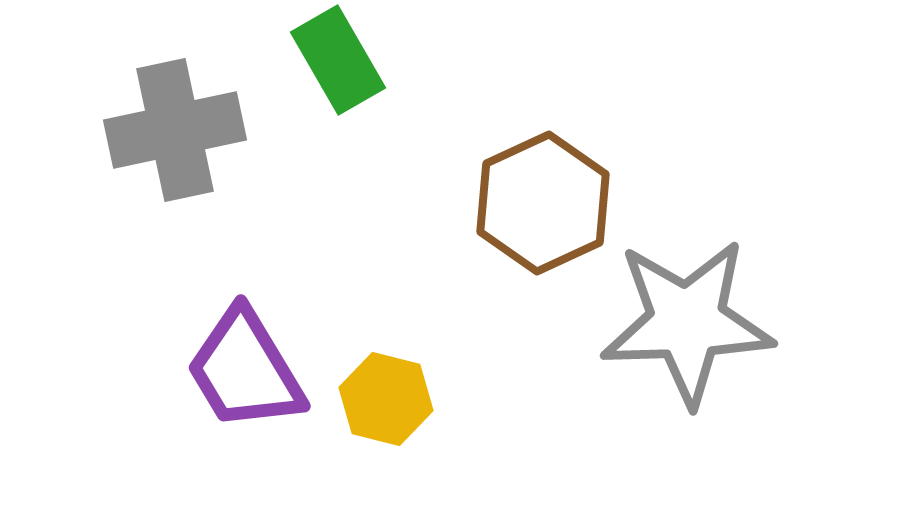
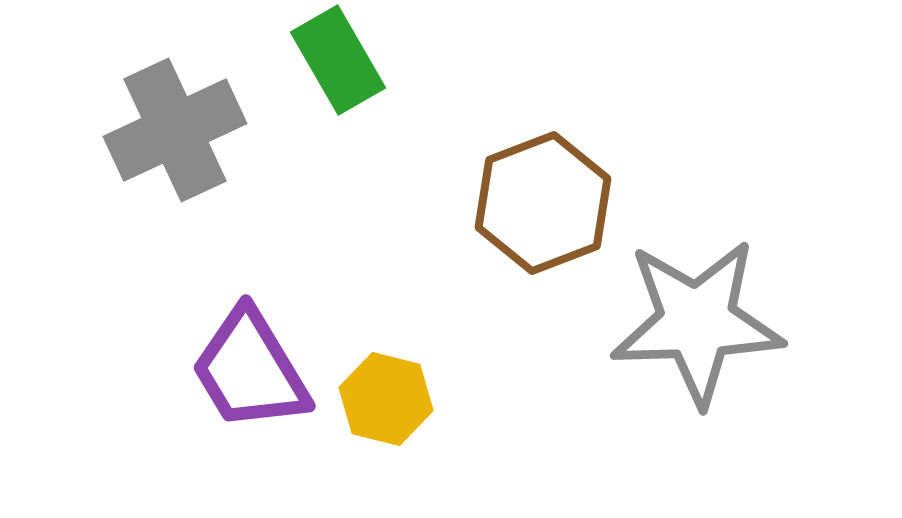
gray cross: rotated 13 degrees counterclockwise
brown hexagon: rotated 4 degrees clockwise
gray star: moved 10 px right
purple trapezoid: moved 5 px right
